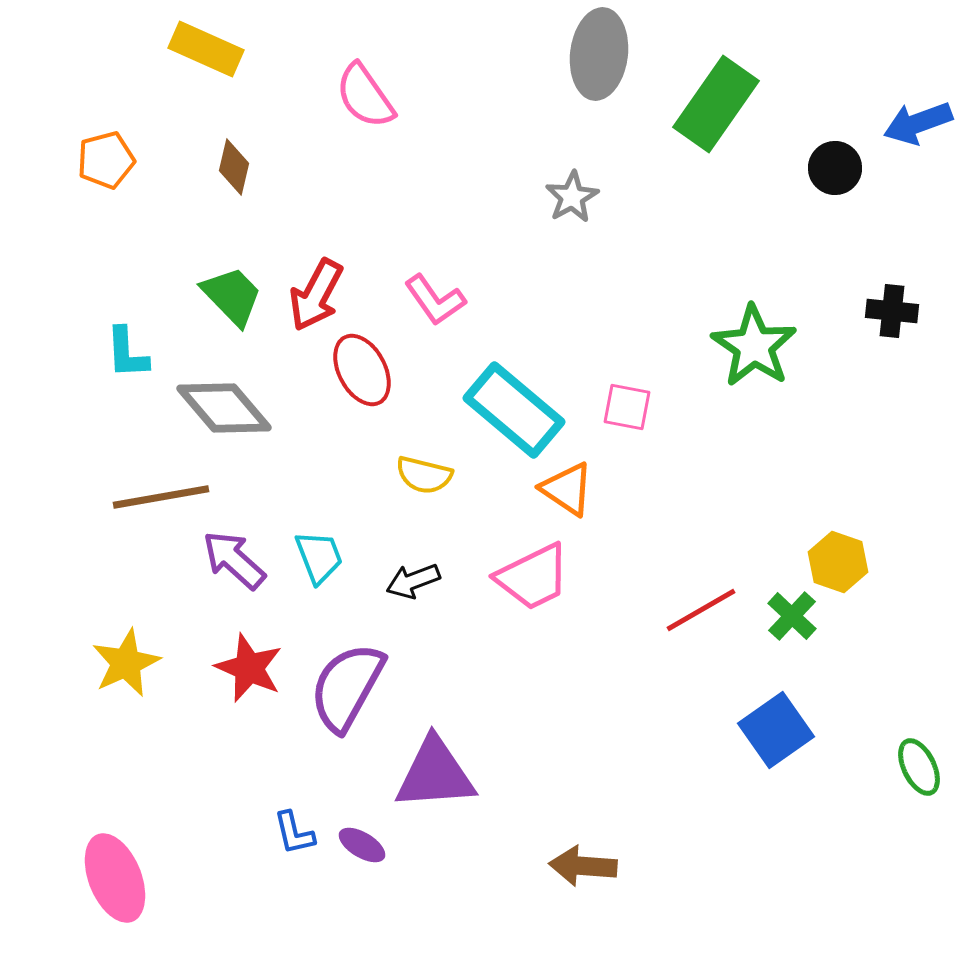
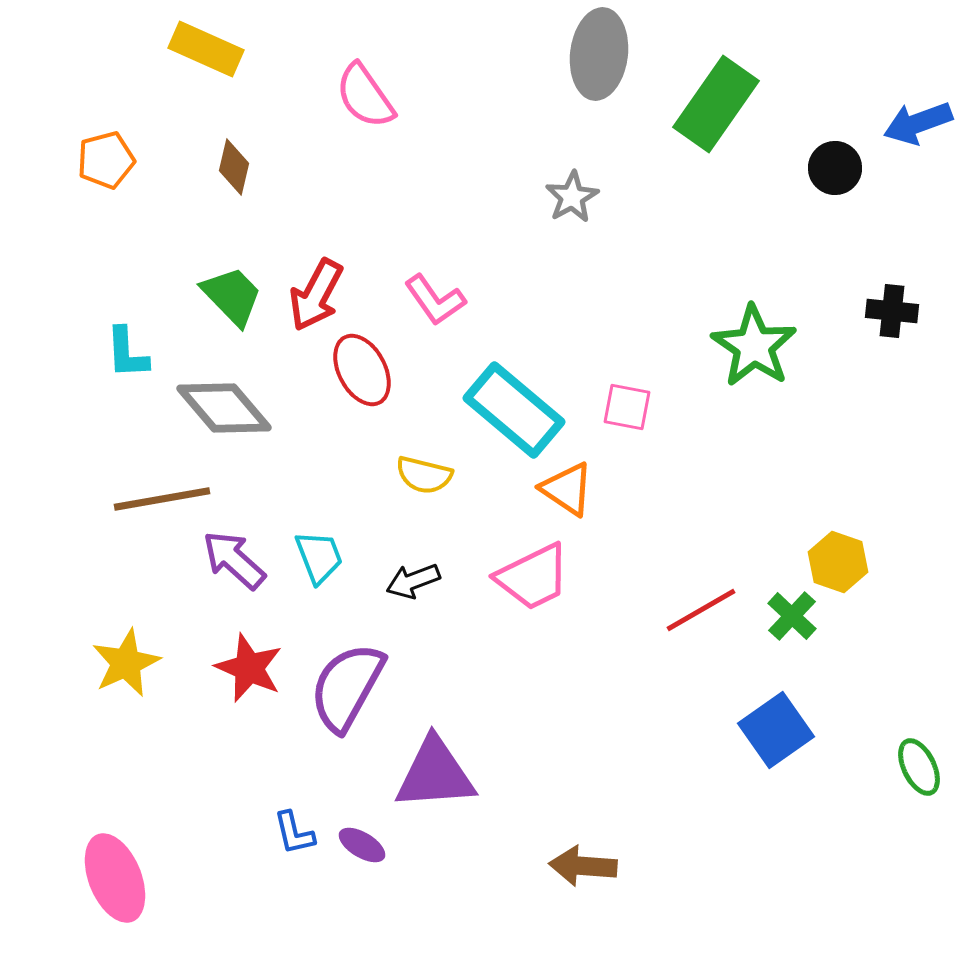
brown line: moved 1 px right, 2 px down
